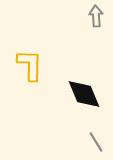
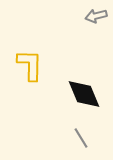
gray arrow: rotated 100 degrees counterclockwise
gray line: moved 15 px left, 4 px up
